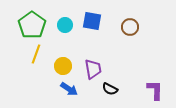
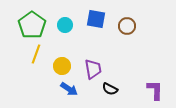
blue square: moved 4 px right, 2 px up
brown circle: moved 3 px left, 1 px up
yellow circle: moved 1 px left
